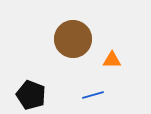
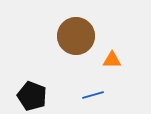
brown circle: moved 3 px right, 3 px up
black pentagon: moved 1 px right, 1 px down
